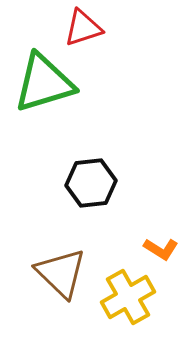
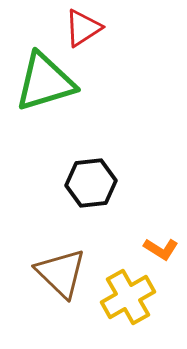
red triangle: rotated 15 degrees counterclockwise
green triangle: moved 1 px right, 1 px up
